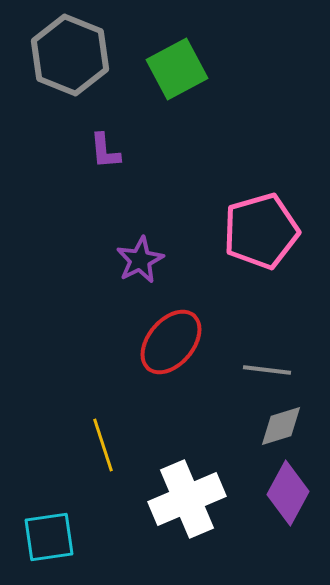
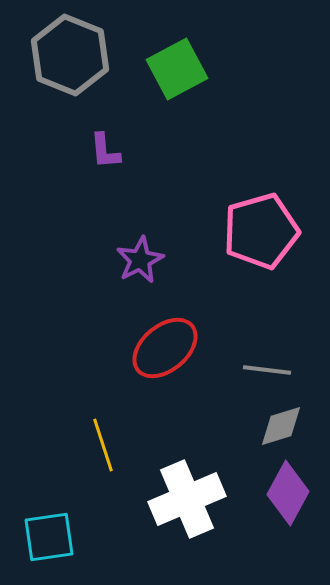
red ellipse: moved 6 px left, 6 px down; rotated 10 degrees clockwise
